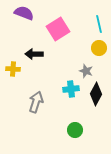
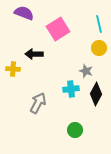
gray arrow: moved 2 px right, 1 px down; rotated 10 degrees clockwise
